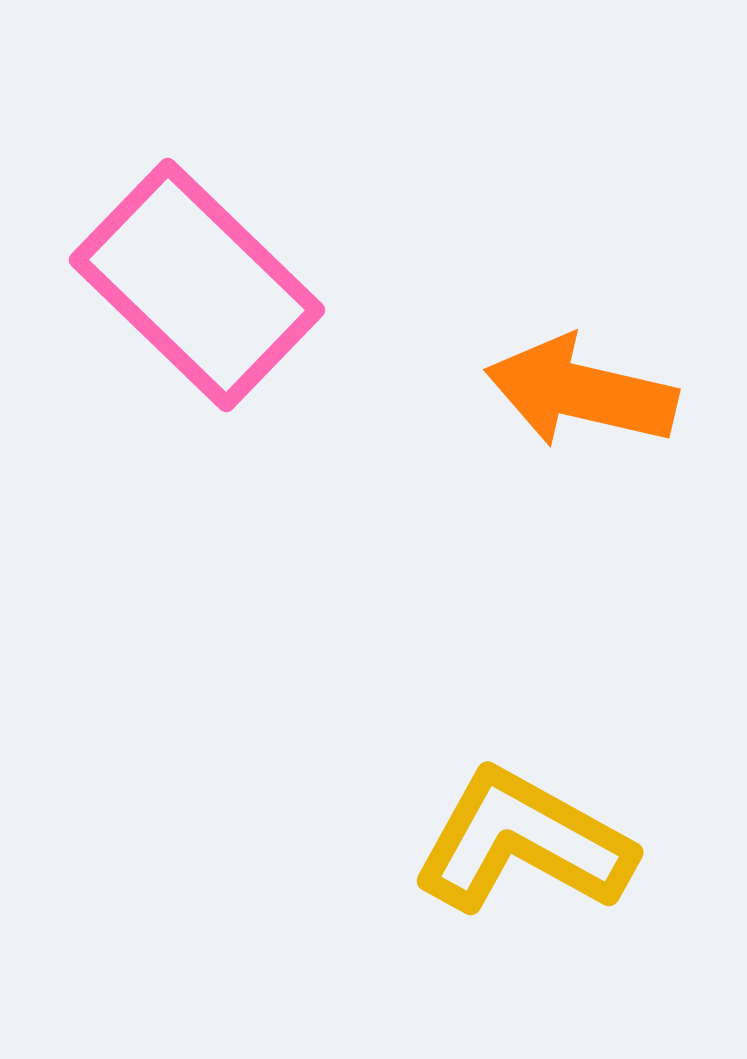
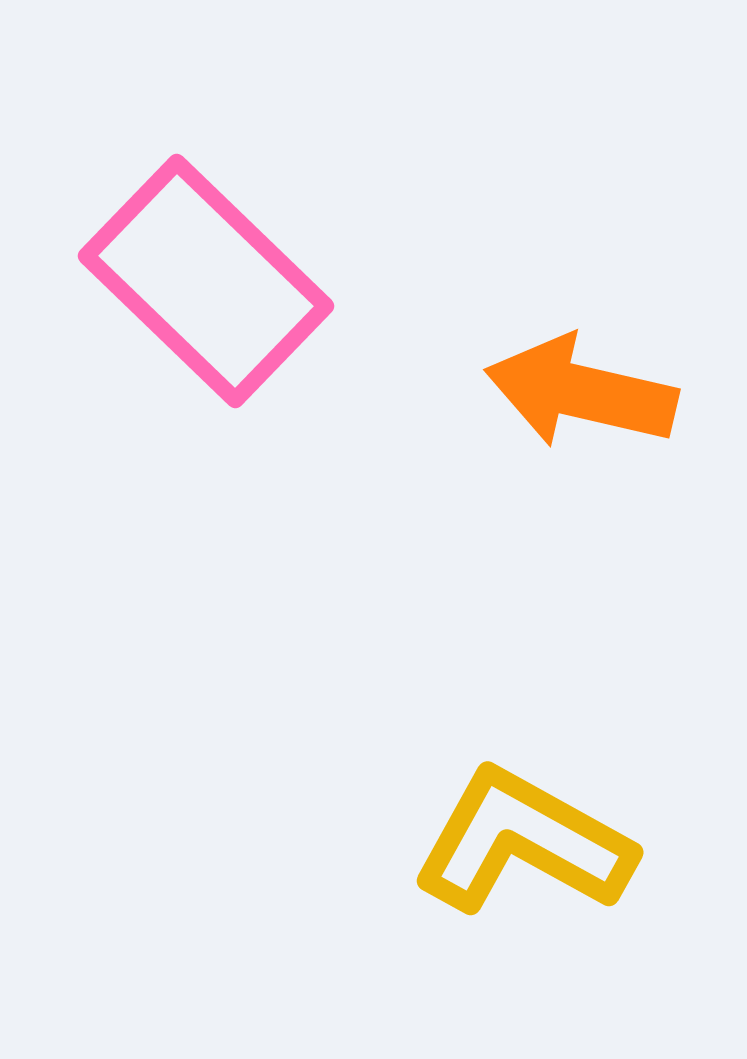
pink rectangle: moved 9 px right, 4 px up
